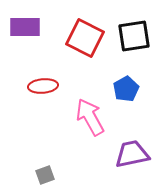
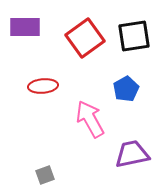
red square: rotated 27 degrees clockwise
pink arrow: moved 2 px down
